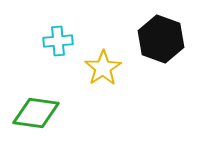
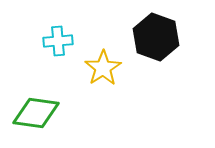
black hexagon: moved 5 px left, 2 px up
